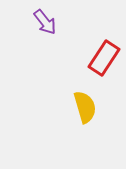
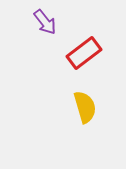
red rectangle: moved 20 px left, 5 px up; rotated 20 degrees clockwise
